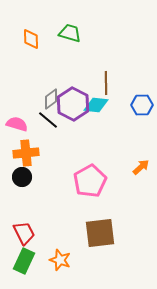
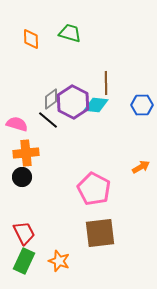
purple hexagon: moved 2 px up
orange arrow: rotated 12 degrees clockwise
pink pentagon: moved 4 px right, 8 px down; rotated 16 degrees counterclockwise
orange star: moved 1 px left, 1 px down
